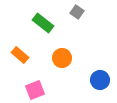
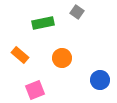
green rectangle: rotated 50 degrees counterclockwise
